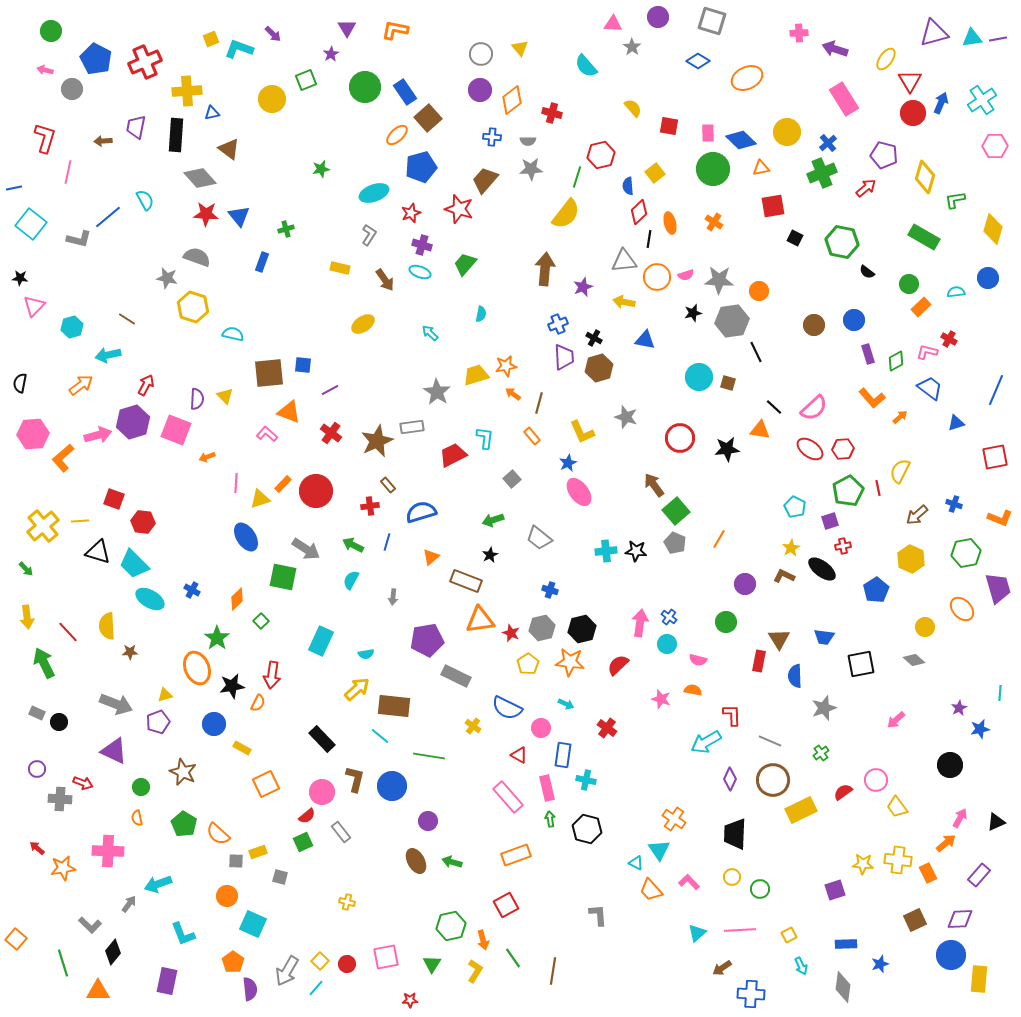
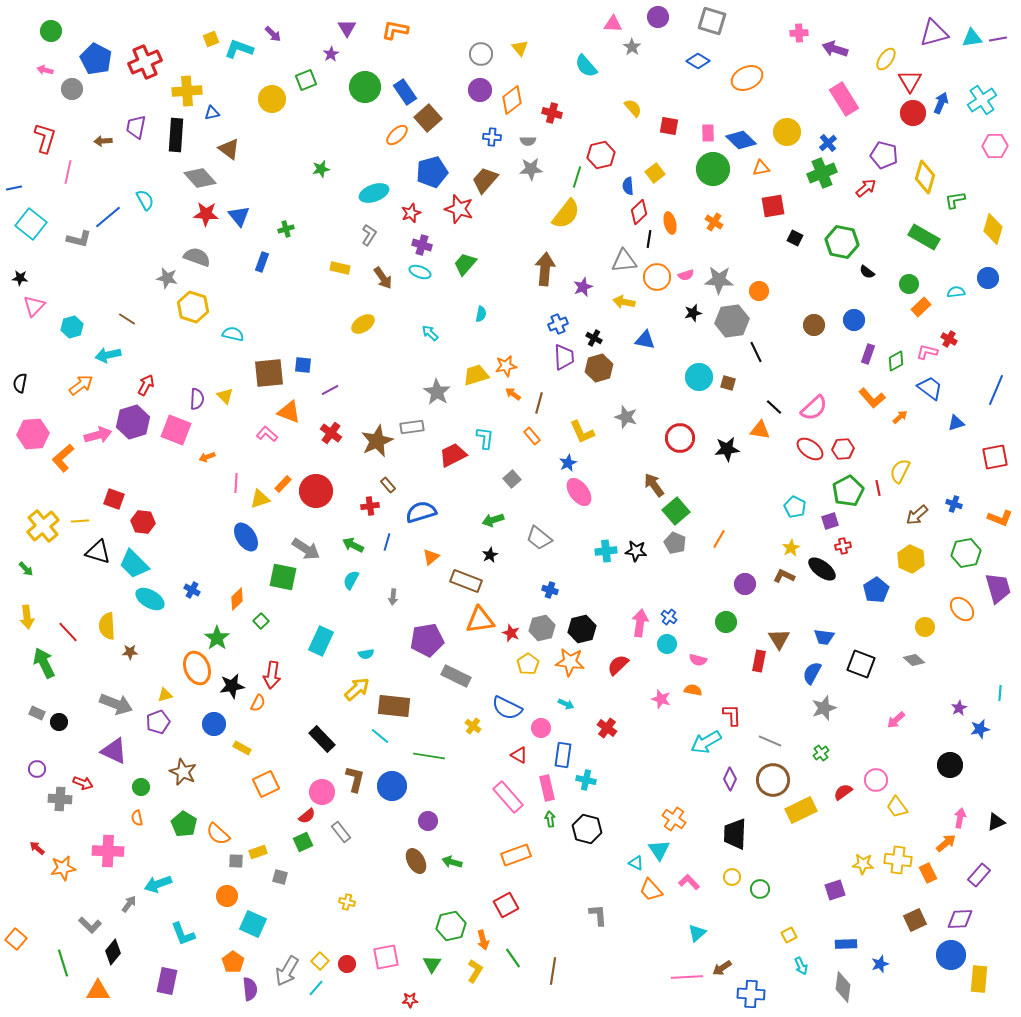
blue pentagon at (421, 167): moved 11 px right, 5 px down
brown arrow at (385, 280): moved 2 px left, 2 px up
purple rectangle at (868, 354): rotated 36 degrees clockwise
black square at (861, 664): rotated 32 degrees clockwise
blue semicircle at (795, 676): moved 17 px right, 3 px up; rotated 30 degrees clockwise
pink arrow at (960, 818): rotated 18 degrees counterclockwise
pink line at (740, 930): moved 53 px left, 47 px down
